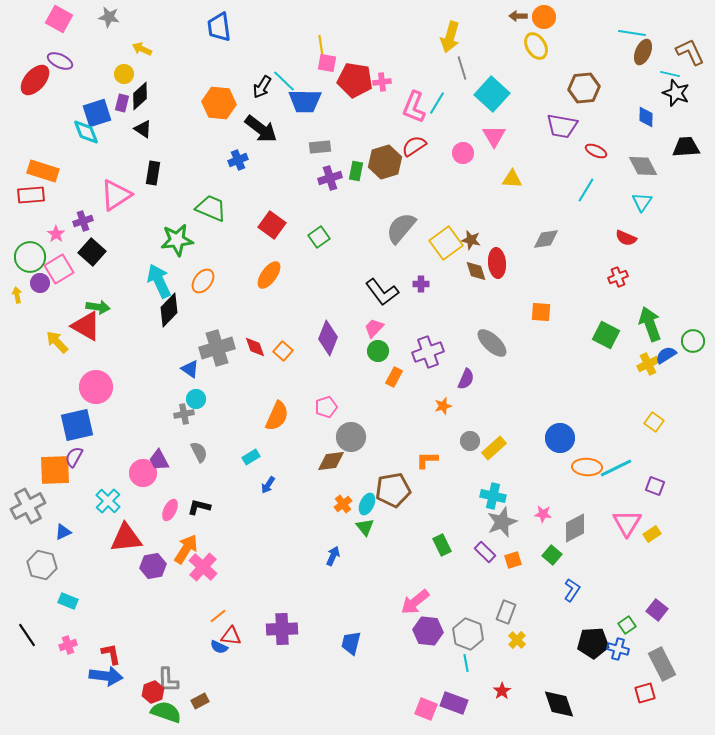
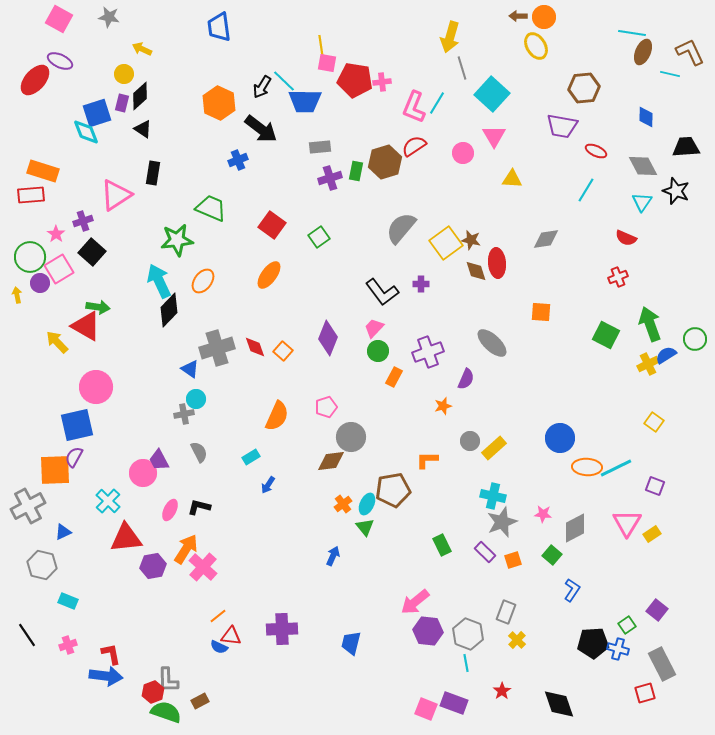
black star at (676, 93): moved 98 px down
orange hexagon at (219, 103): rotated 20 degrees clockwise
green circle at (693, 341): moved 2 px right, 2 px up
